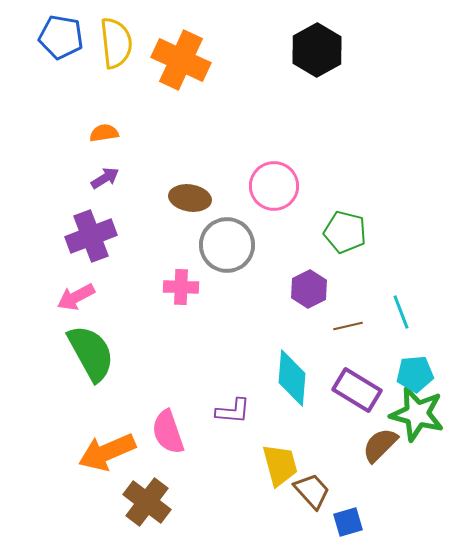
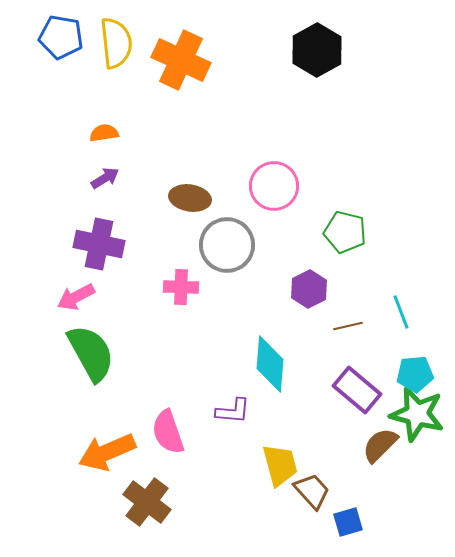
purple cross: moved 8 px right, 8 px down; rotated 33 degrees clockwise
cyan diamond: moved 22 px left, 14 px up
purple rectangle: rotated 9 degrees clockwise
